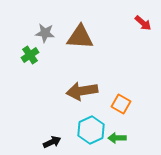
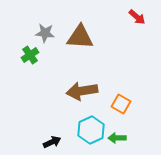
red arrow: moved 6 px left, 6 px up
